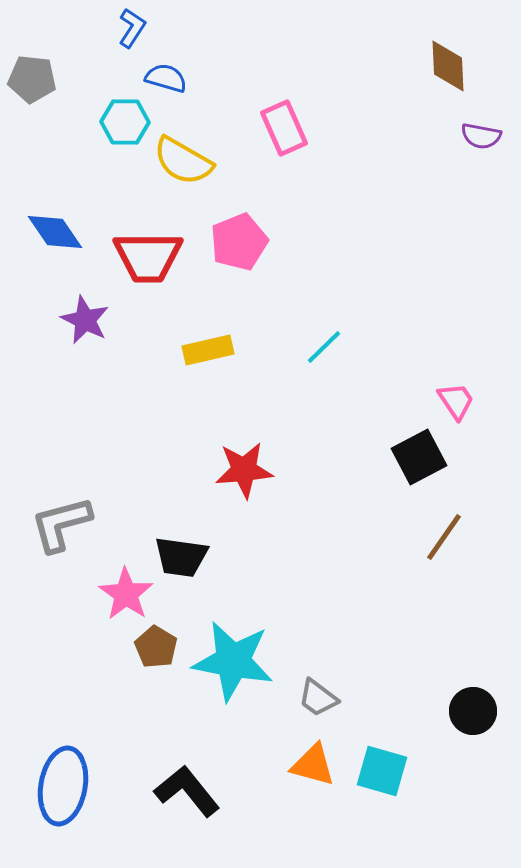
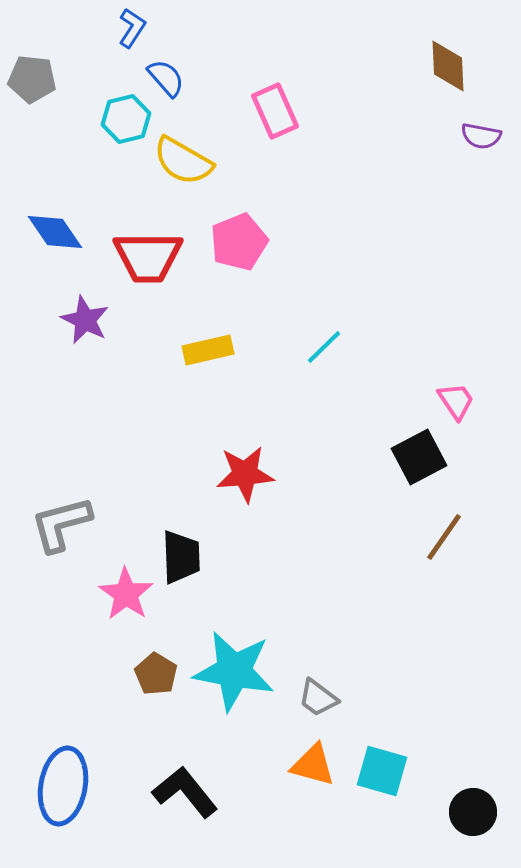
blue semicircle: rotated 33 degrees clockwise
cyan hexagon: moved 1 px right, 3 px up; rotated 15 degrees counterclockwise
pink rectangle: moved 9 px left, 17 px up
red star: moved 1 px right, 4 px down
black trapezoid: rotated 100 degrees counterclockwise
brown pentagon: moved 27 px down
cyan star: moved 1 px right, 10 px down
black circle: moved 101 px down
black L-shape: moved 2 px left, 1 px down
